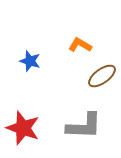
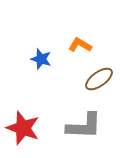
blue star: moved 11 px right, 2 px up
brown ellipse: moved 3 px left, 3 px down
